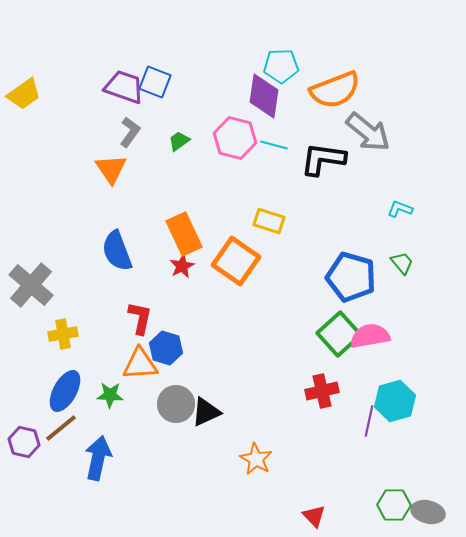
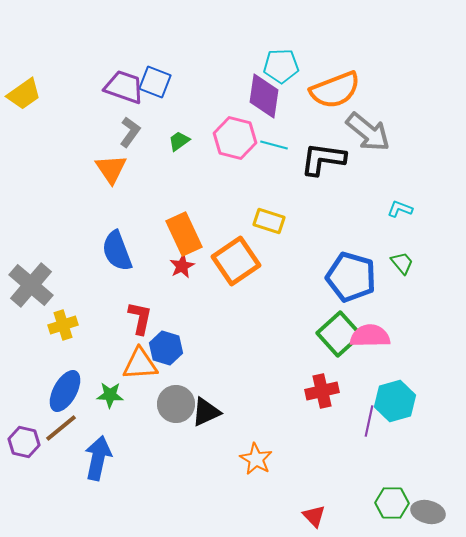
orange square at (236, 261): rotated 21 degrees clockwise
yellow cross at (63, 334): moved 9 px up; rotated 8 degrees counterclockwise
pink semicircle at (370, 336): rotated 9 degrees clockwise
green hexagon at (394, 505): moved 2 px left, 2 px up
